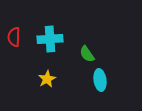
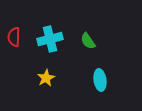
cyan cross: rotated 10 degrees counterclockwise
green semicircle: moved 1 px right, 13 px up
yellow star: moved 1 px left, 1 px up
